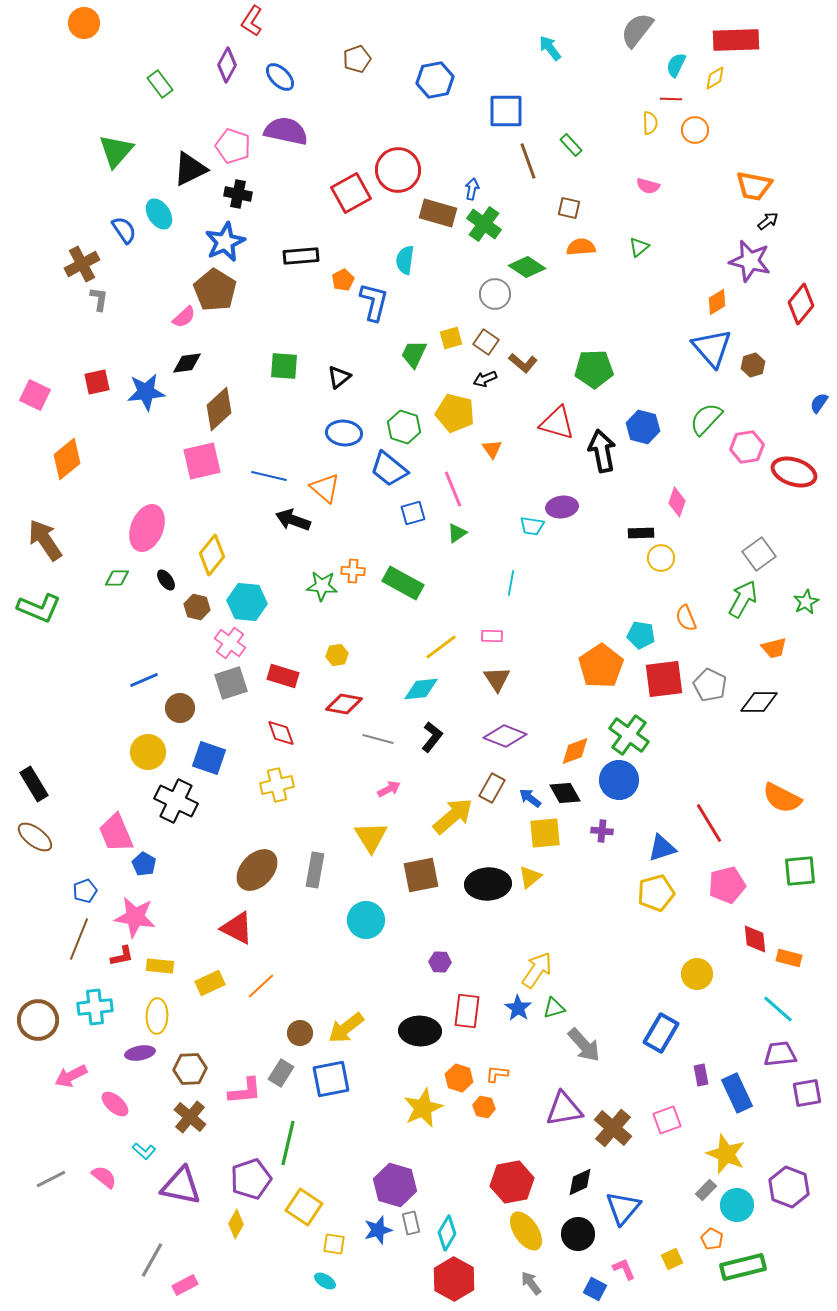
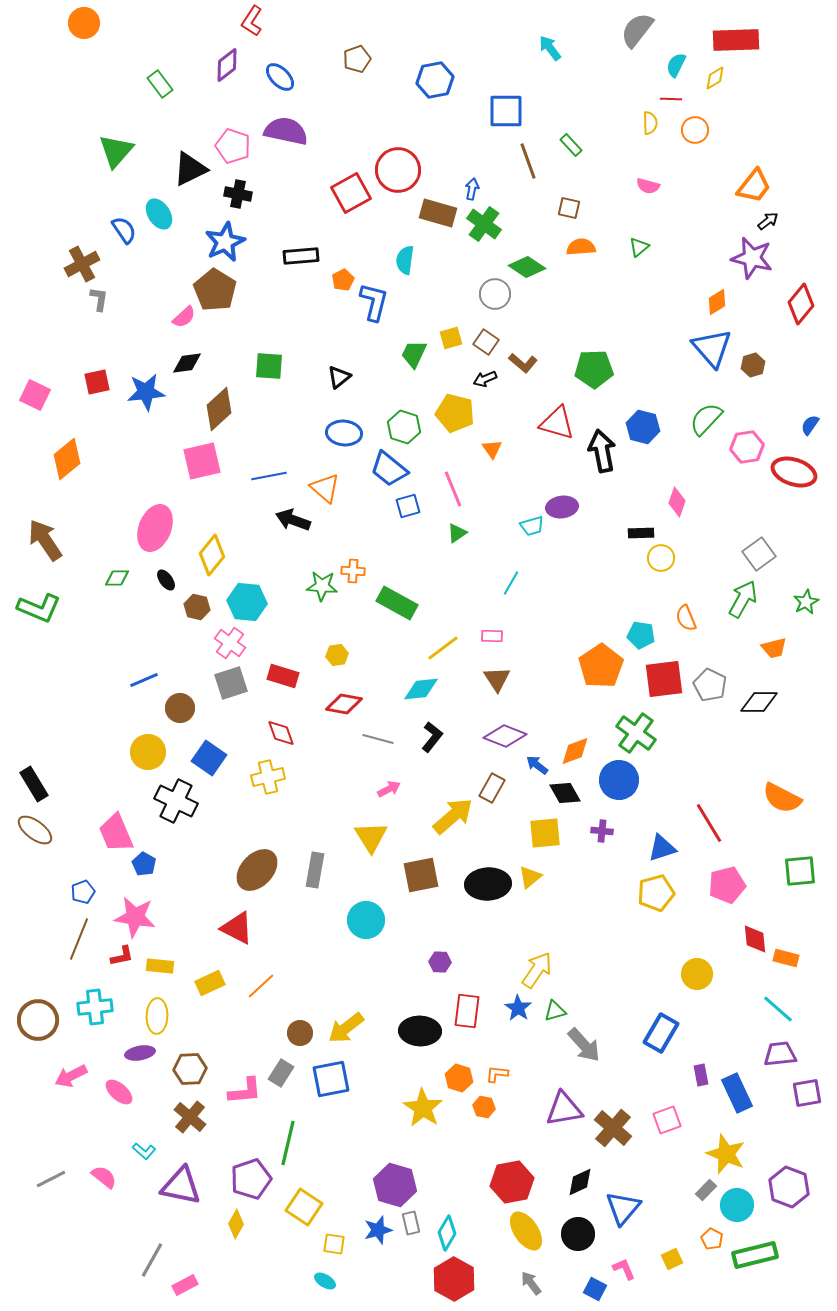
purple diamond at (227, 65): rotated 24 degrees clockwise
orange trapezoid at (754, 186): rotated 63 degrees counterclockwise
purple star at (750, 261): moved 2 px right, 3 px up
green square at (284, 366): moved 15 px left
blue semicircle at (819, 403): moved 9 px left, 22 px down
blue line at (269, 476): rotated 24 degrees counterclockwise
blue square at (413, 513): moved 5 px left, 7 px up
cyan trapezoid at (532, 526): rotated 25 degrees counterclockwise
pink ellipse at (147, 528): moved 8 px right
green rectangle at (403, 583): moved 6 px left, 20 px down
cyan line at (511, 583): rotated 20 degrees clockwise
yellow line at (441, 647): moved 2 px right, 1 px down
green cross at (629, 735): moved 7 px right, 2 px up
blue square at (209, 758): rotated 16 degrees clockwise
yellow cross at (277, 785): moved 9 px left, 8 px up
blue arrow at (530, 798): moved 7 px right, 33 px up
brown ellipse at (35, 837): moved 7 px up
blue pentagon at (85, 891): moved 2 px left, 1 px down
orange rectangle at (789, 958): moved 3 px left
green triangle at (554, 1008): moved 1 px right, 3 px down
pink ellipse at (115, 1104): moved 4 px right, 12 px up
yellow star at (423, 1108): rotated 15 degrees counterclockwise
green rectangle at (743, 1267): moved 12 px right, 12 px up
